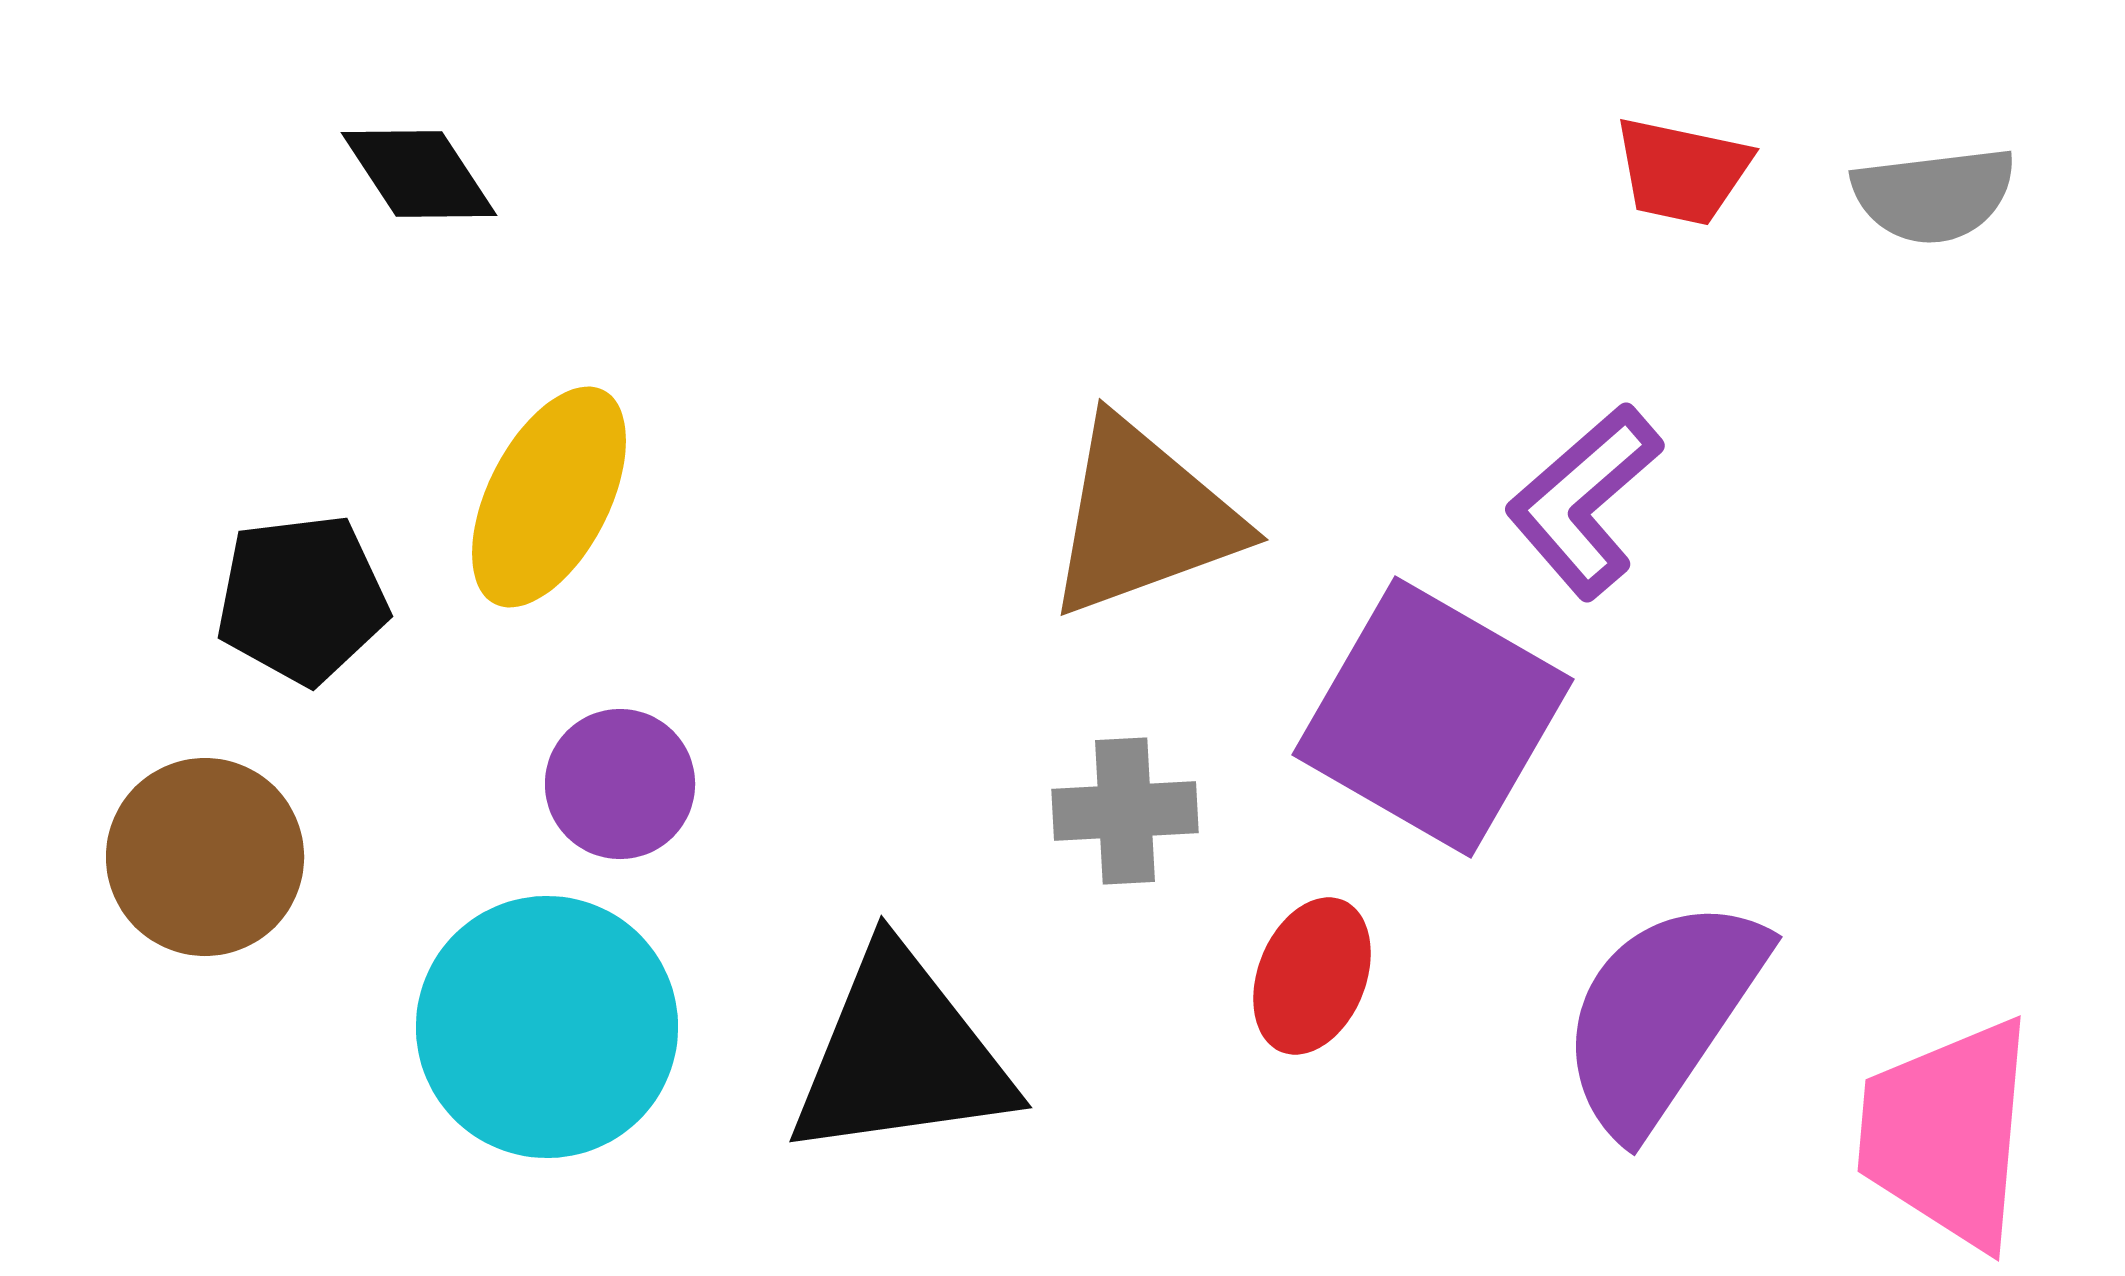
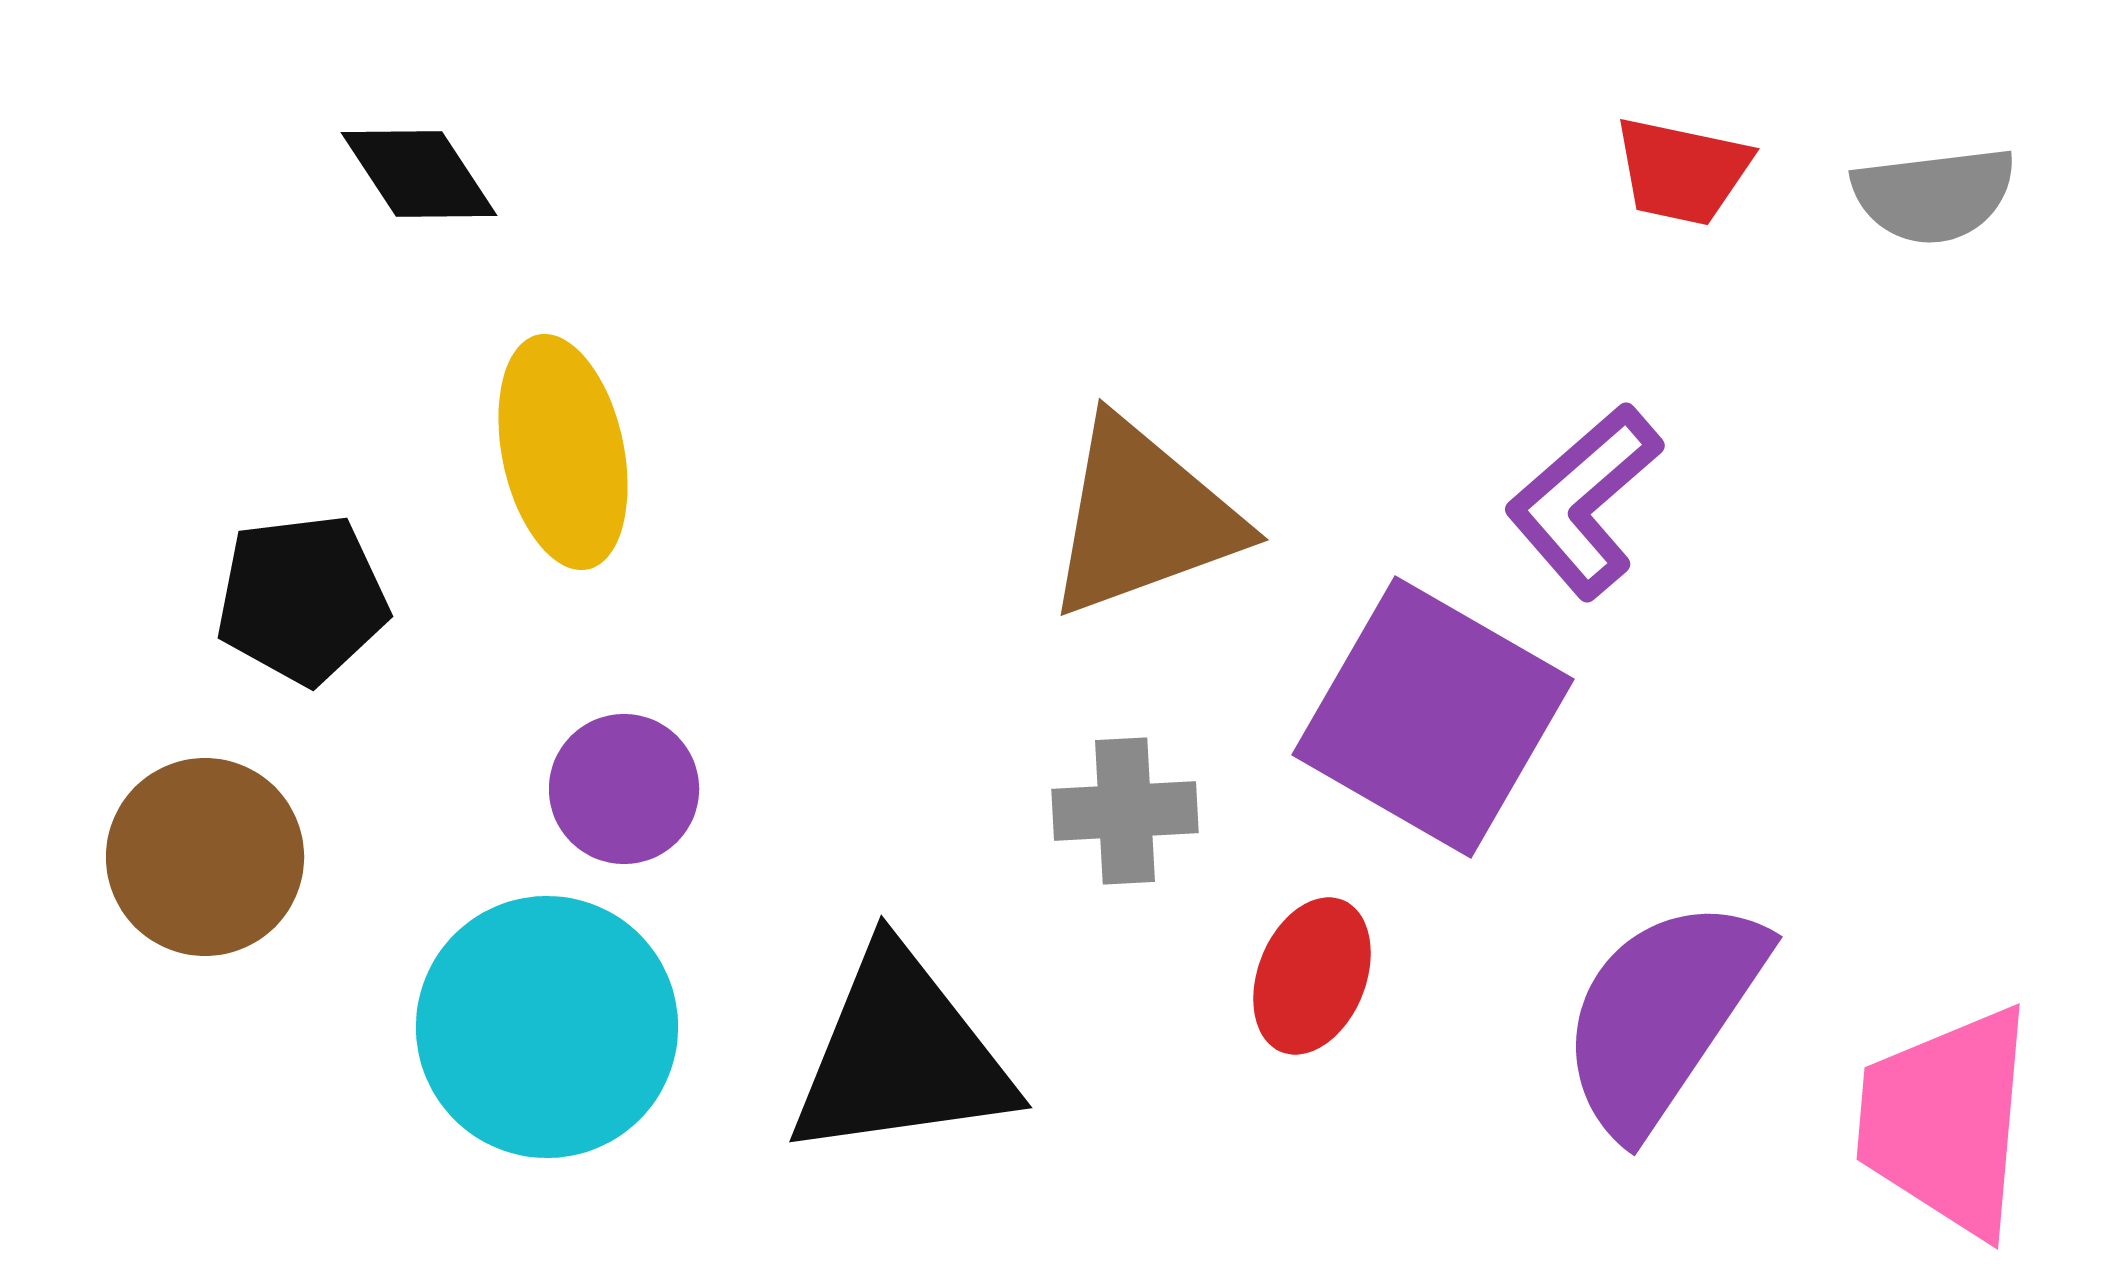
yellow ellipse: moved 14 px right, 45 px up; rotated 39 degrees counterclockwise
purple circle: moved 4 px right, 5 px down
pink trapezoid: moved 1 px left, 12 px up
